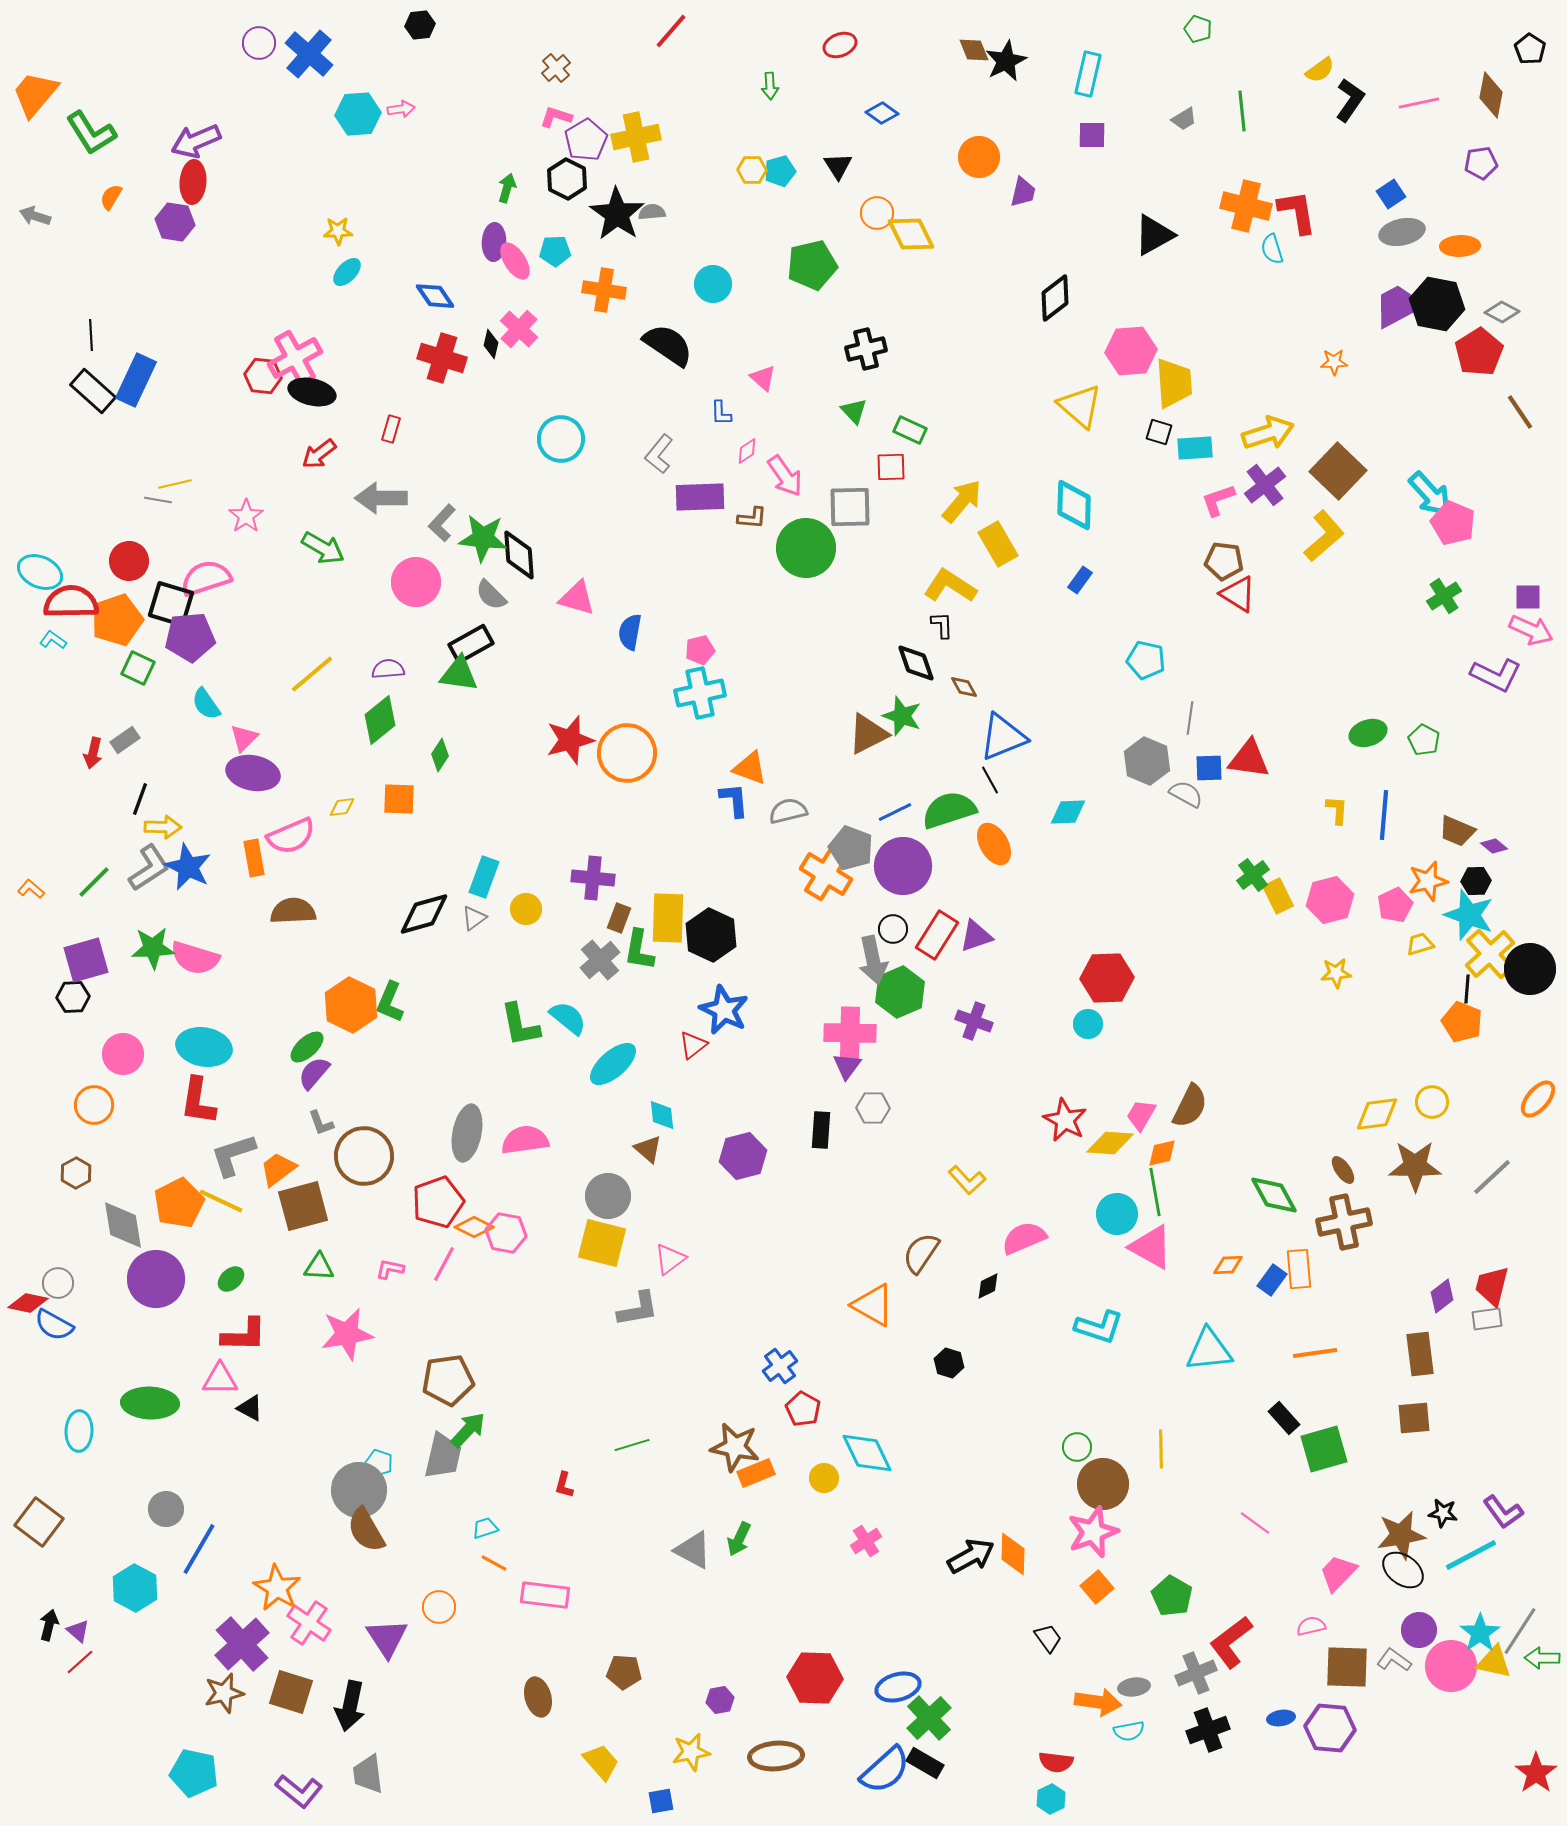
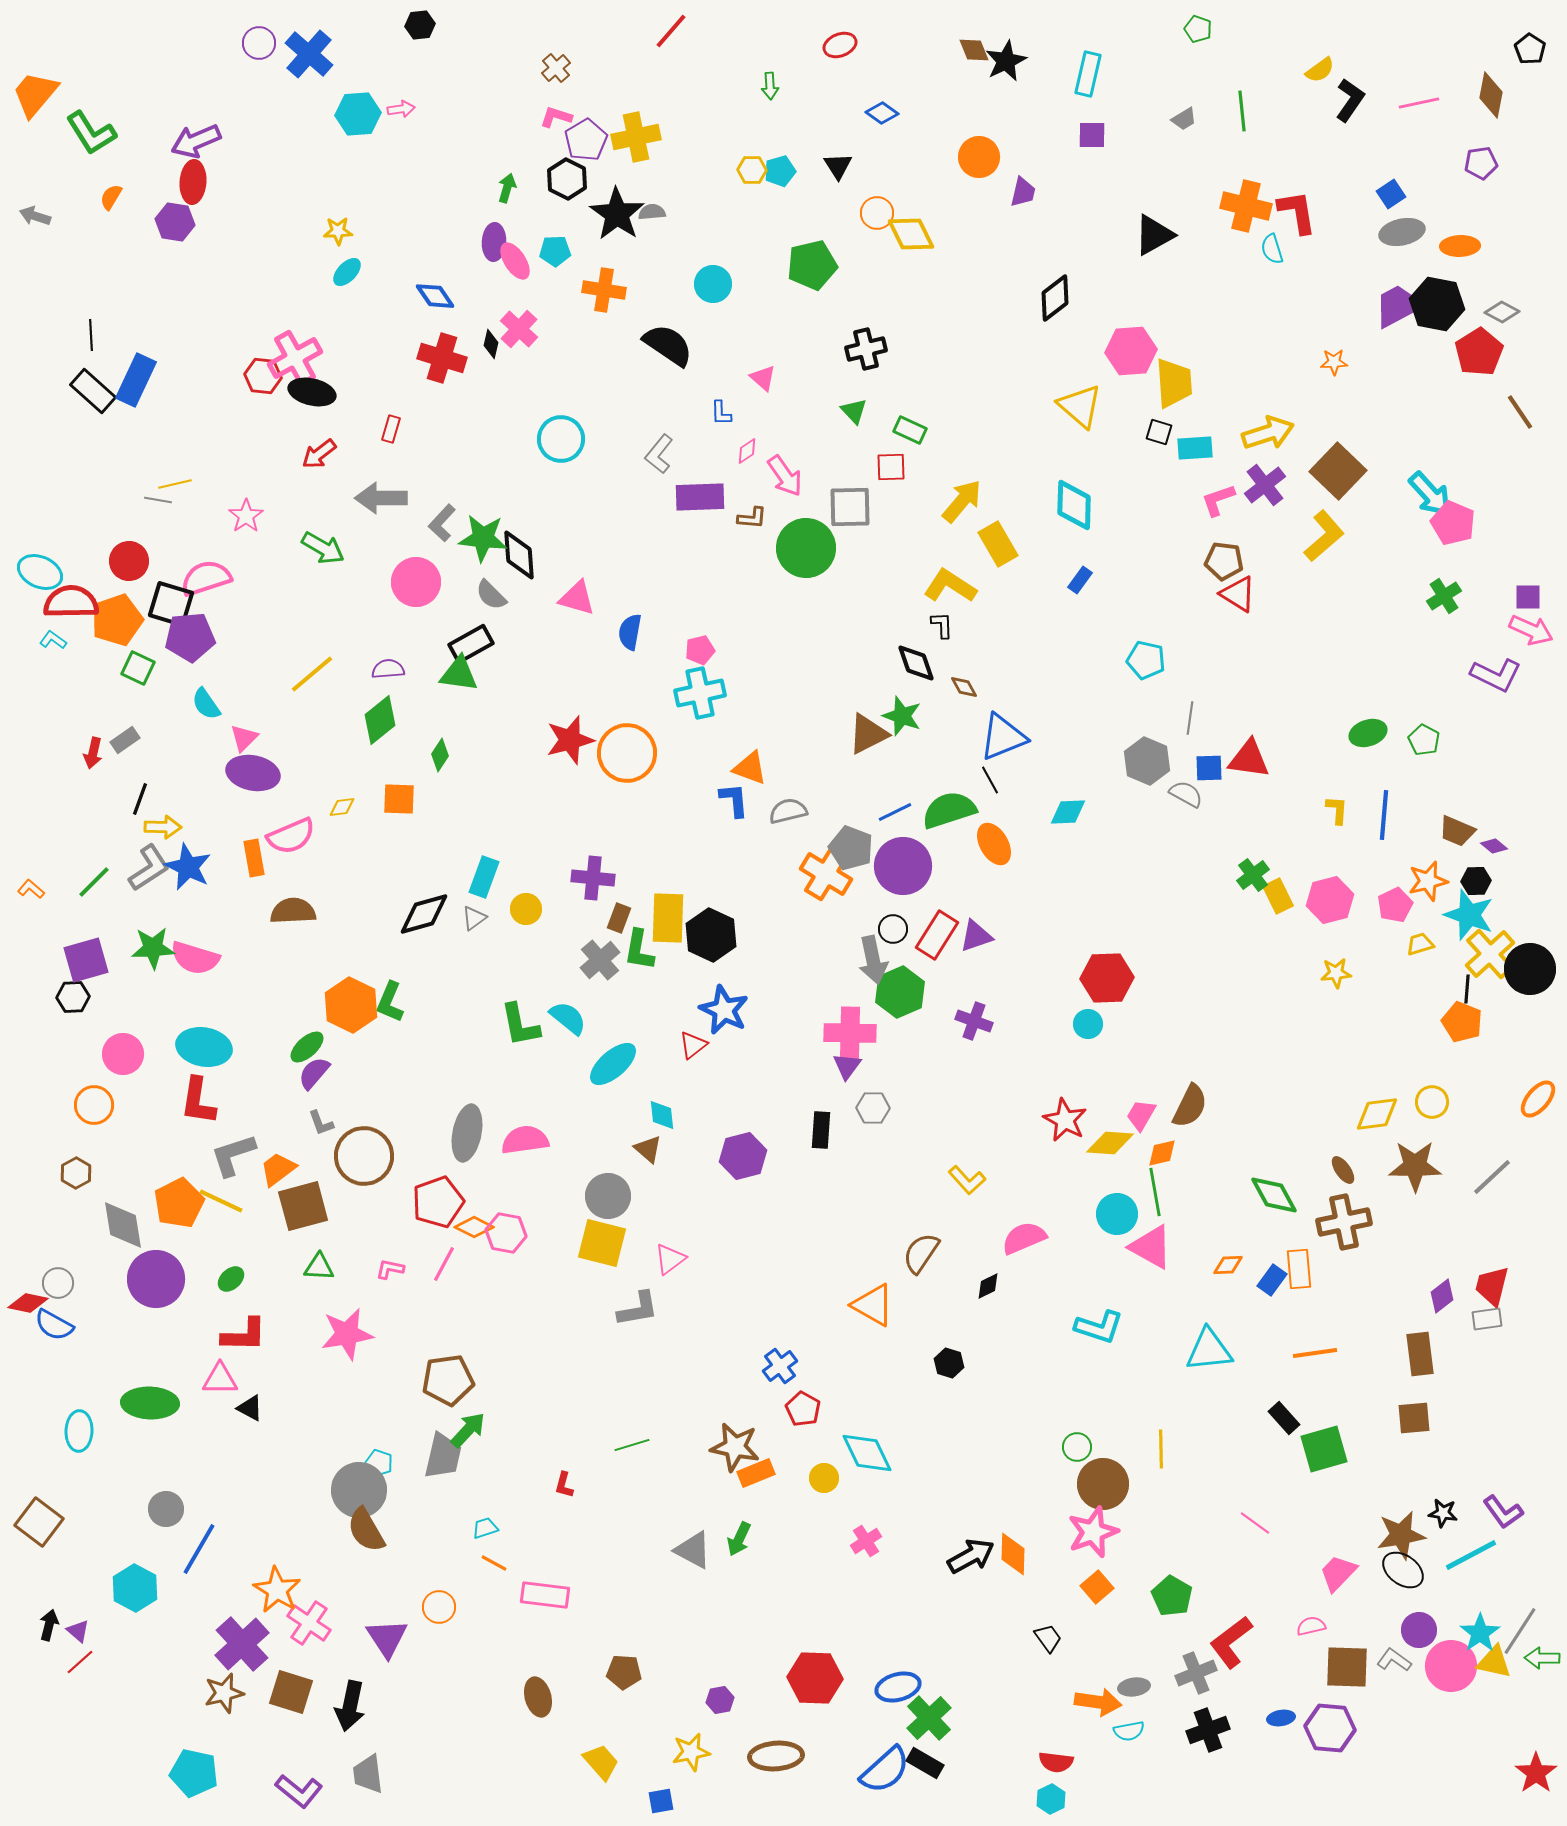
orange star at (277, 1588): moved 2 px down
